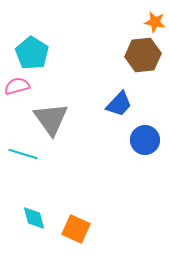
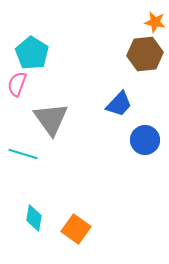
brown hexagon: moved 2 px right, 1 px up
pink semicircle: moved 2 px up; rotated 55 degrees counterclockwise
cyan diamond: rotated 24 degrees clockwise
orange square: rotated 12 degrees clockwise
